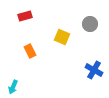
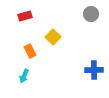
gray circle: moved 1 px right, 10 px up
yellow square: moved 9 px left; rotated 21 degrees clockwise
blue cross: rotated 30 degrees counterclockwise
cyan arrow: moved 11 px right, 11 px up
